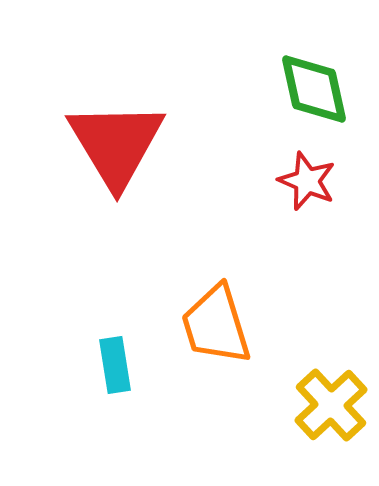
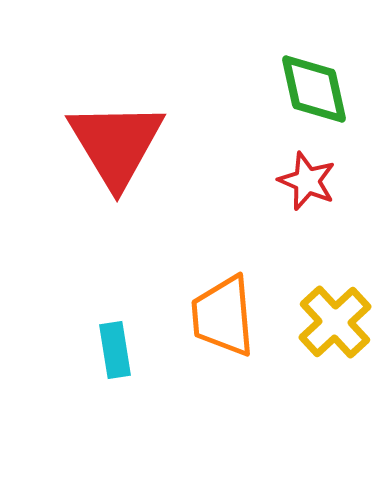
orange trapezoid: moved 7 px right, 9 px up; rotated 12 degrees clockwise
cyan rectangle: moved 15 px up
yellow cross: moved 4 px right, 83 px up
